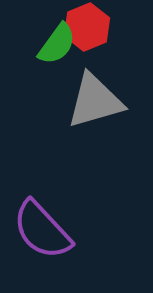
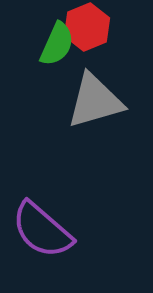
green semicircle: rotated 12 degrees counterclockwise
purple semicircle: rotated 6 degrees counterclockwise
